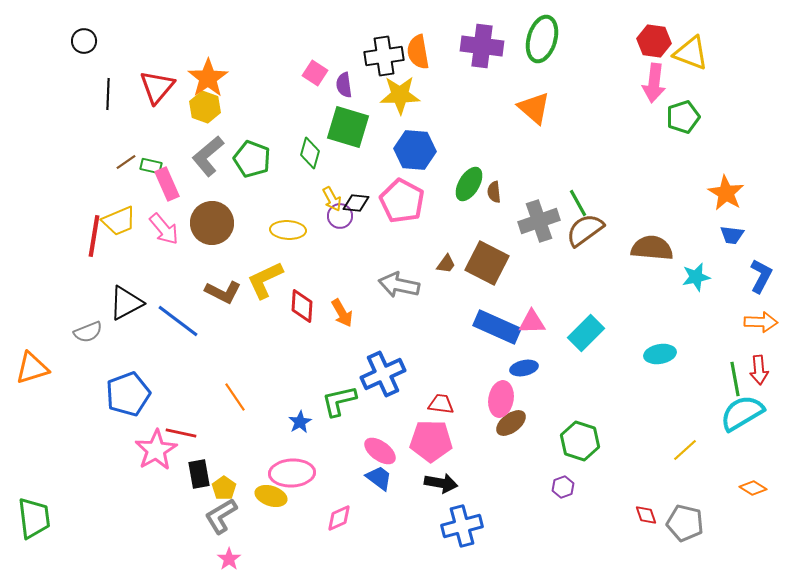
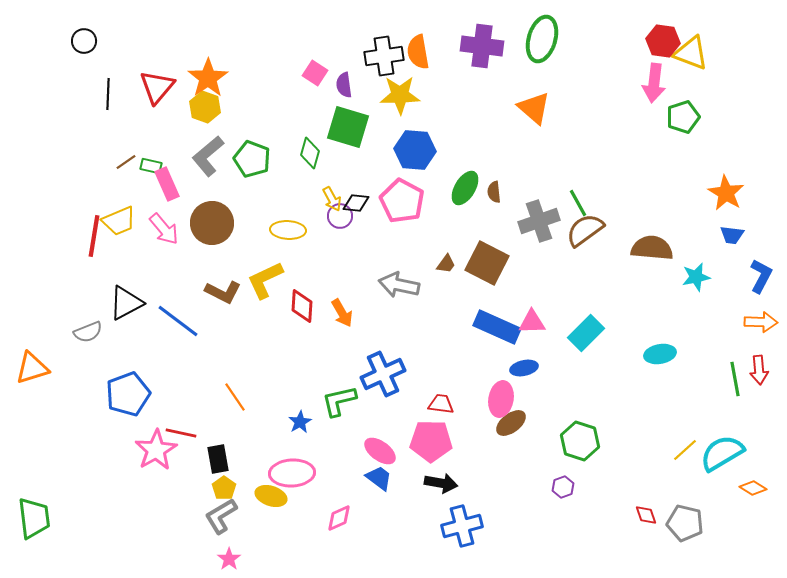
red hexagon at (654, 41): moved 9 px right
green ellipse at (469, 184): moved 4 px left, 4 px down
cyan semicircle at (742, 413): moved 20 px left, 40 px down
black rectangle at (199, 474): moved 19 px right, 15 px up
